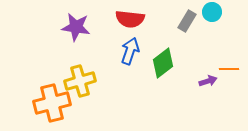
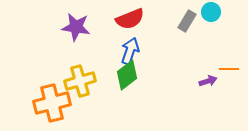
cyan circle: moved 1 px left
red semicircle: rotated 28 degrees counterclockwise
green diamond: moved 36 px left, 12 px down
